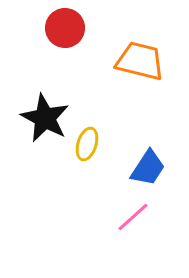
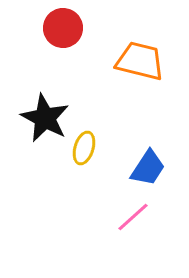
red circle: moved 2 px left
yellow ellipse: moved 3 px left, 4 px down
